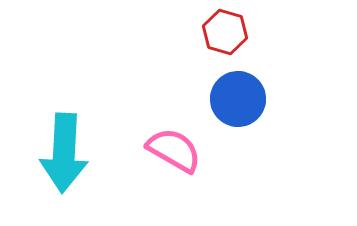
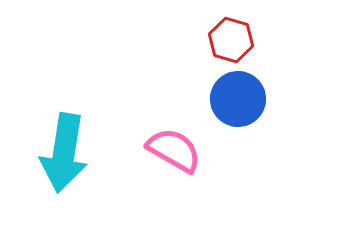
red hexagon: moved 6 px right, 8 px down
cyan arrow: rotated 6 degrees clockwise
